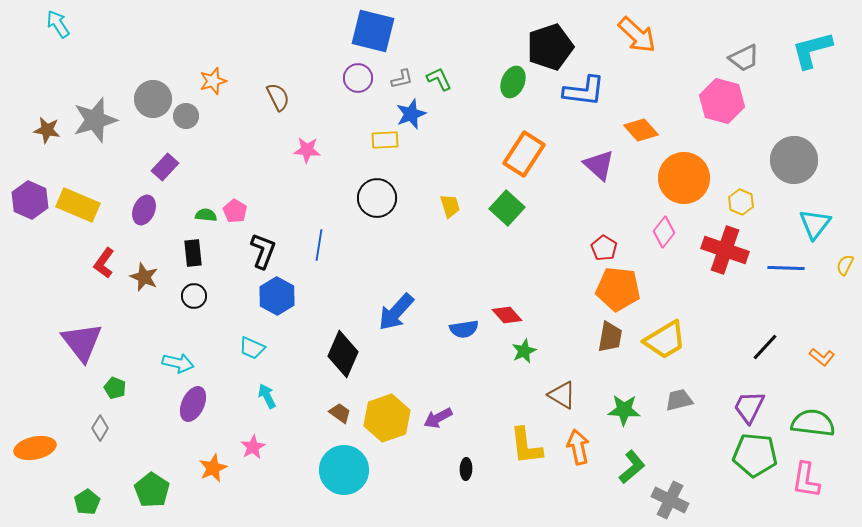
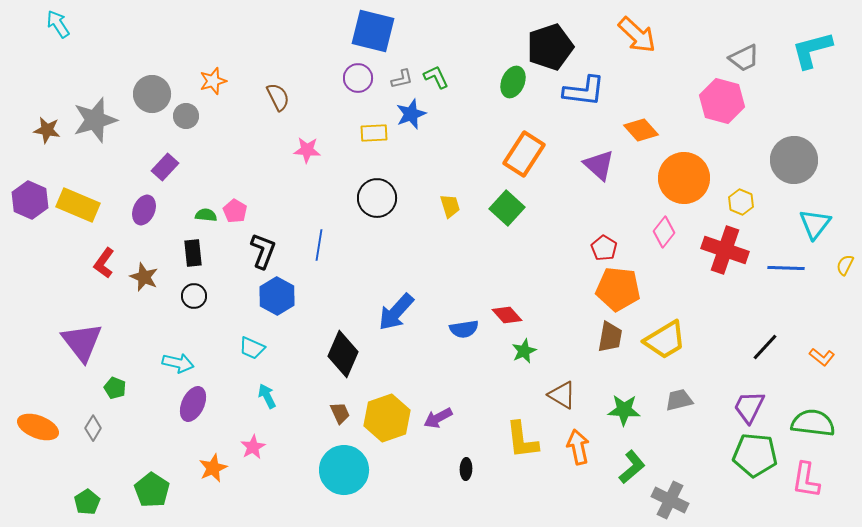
green L-shape at (439, 79): moved 3 px left, 2 px up
gray circle at (153, 99): moved 1 px left, 5 px up
yellow rectangle at (385, 140): moved 11 px left, 7 px up
brown trapezoid at (340, 413): rotated 30 degrees clockwise
gray diamond at (100, 428): moved 7 px left
yellow L-shape at (526, 446): moved 4 px left, 6 px up
orange ellipse at (35, 448): moved 3 px right, 21 px up; rotated 33 degrees clockwise
